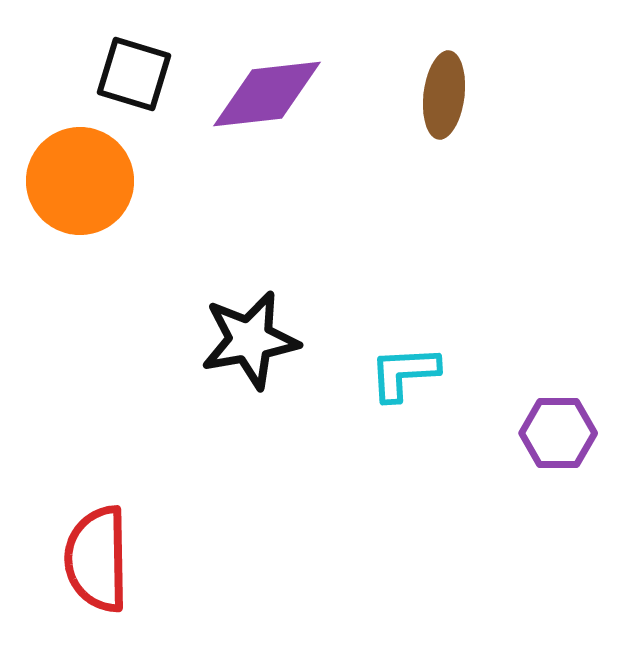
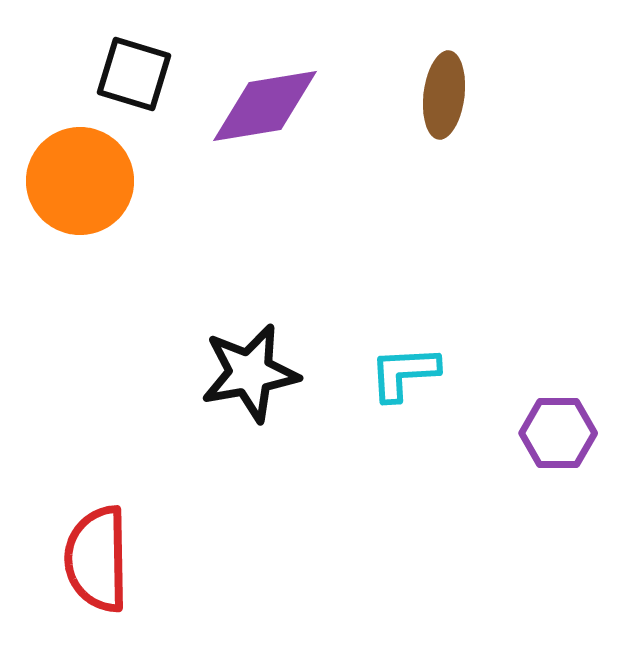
purple diamond: moved 2 px left, 12 px down; rotated 3 degrees counterclockwise
black star: moved 33 px down
